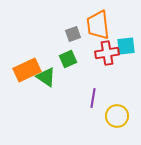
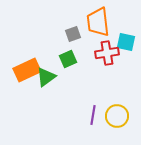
orange trapezoid: moved 3 px up
cyan square: moved 4 px up; rotated 18 degrees clockwise
green triangle: rotated 50 degrees clockwise
purple line: moved 17 px down
